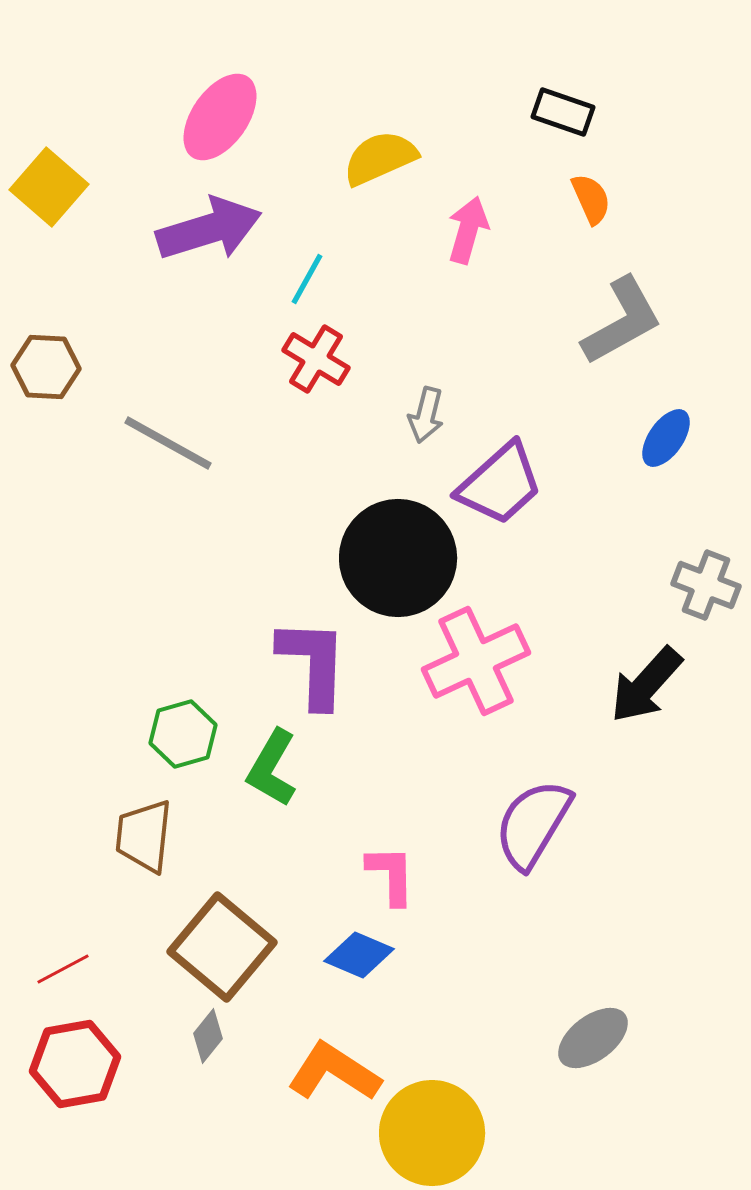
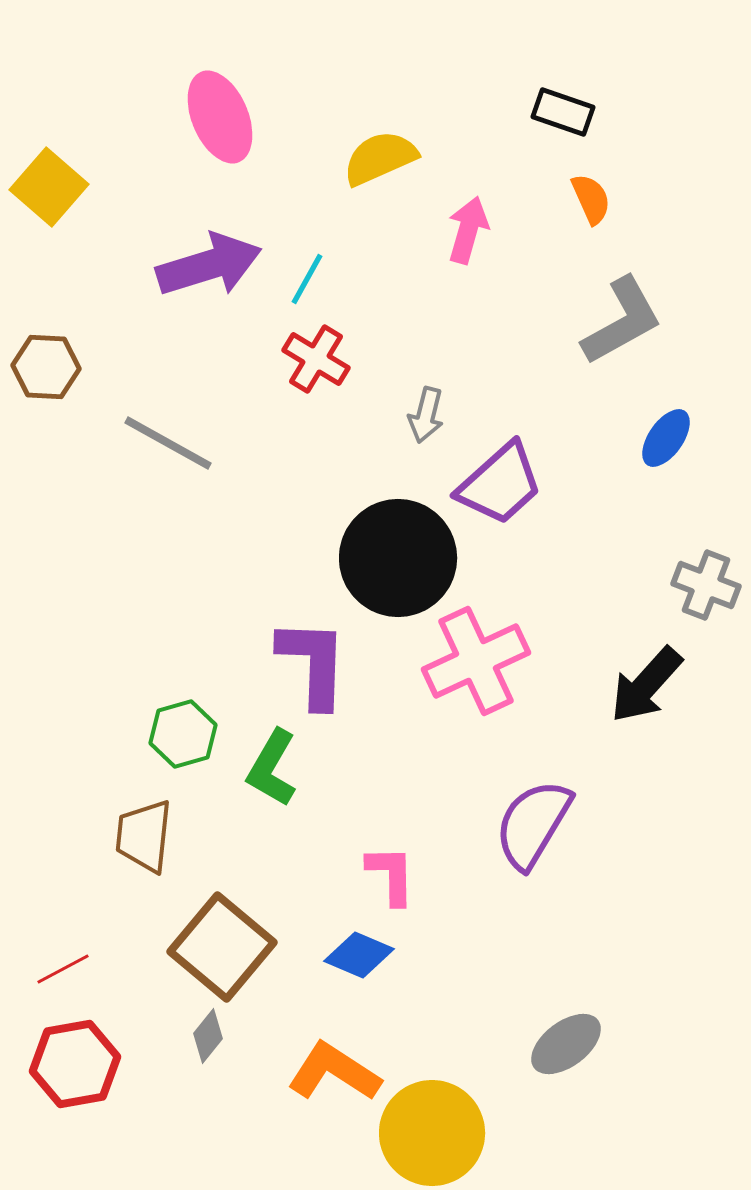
pink ellipse: rotated 58 degrees counterclockwise
purple arrow: moved 36 px down
gray ellipse: moved 27 px left, 6 px down
